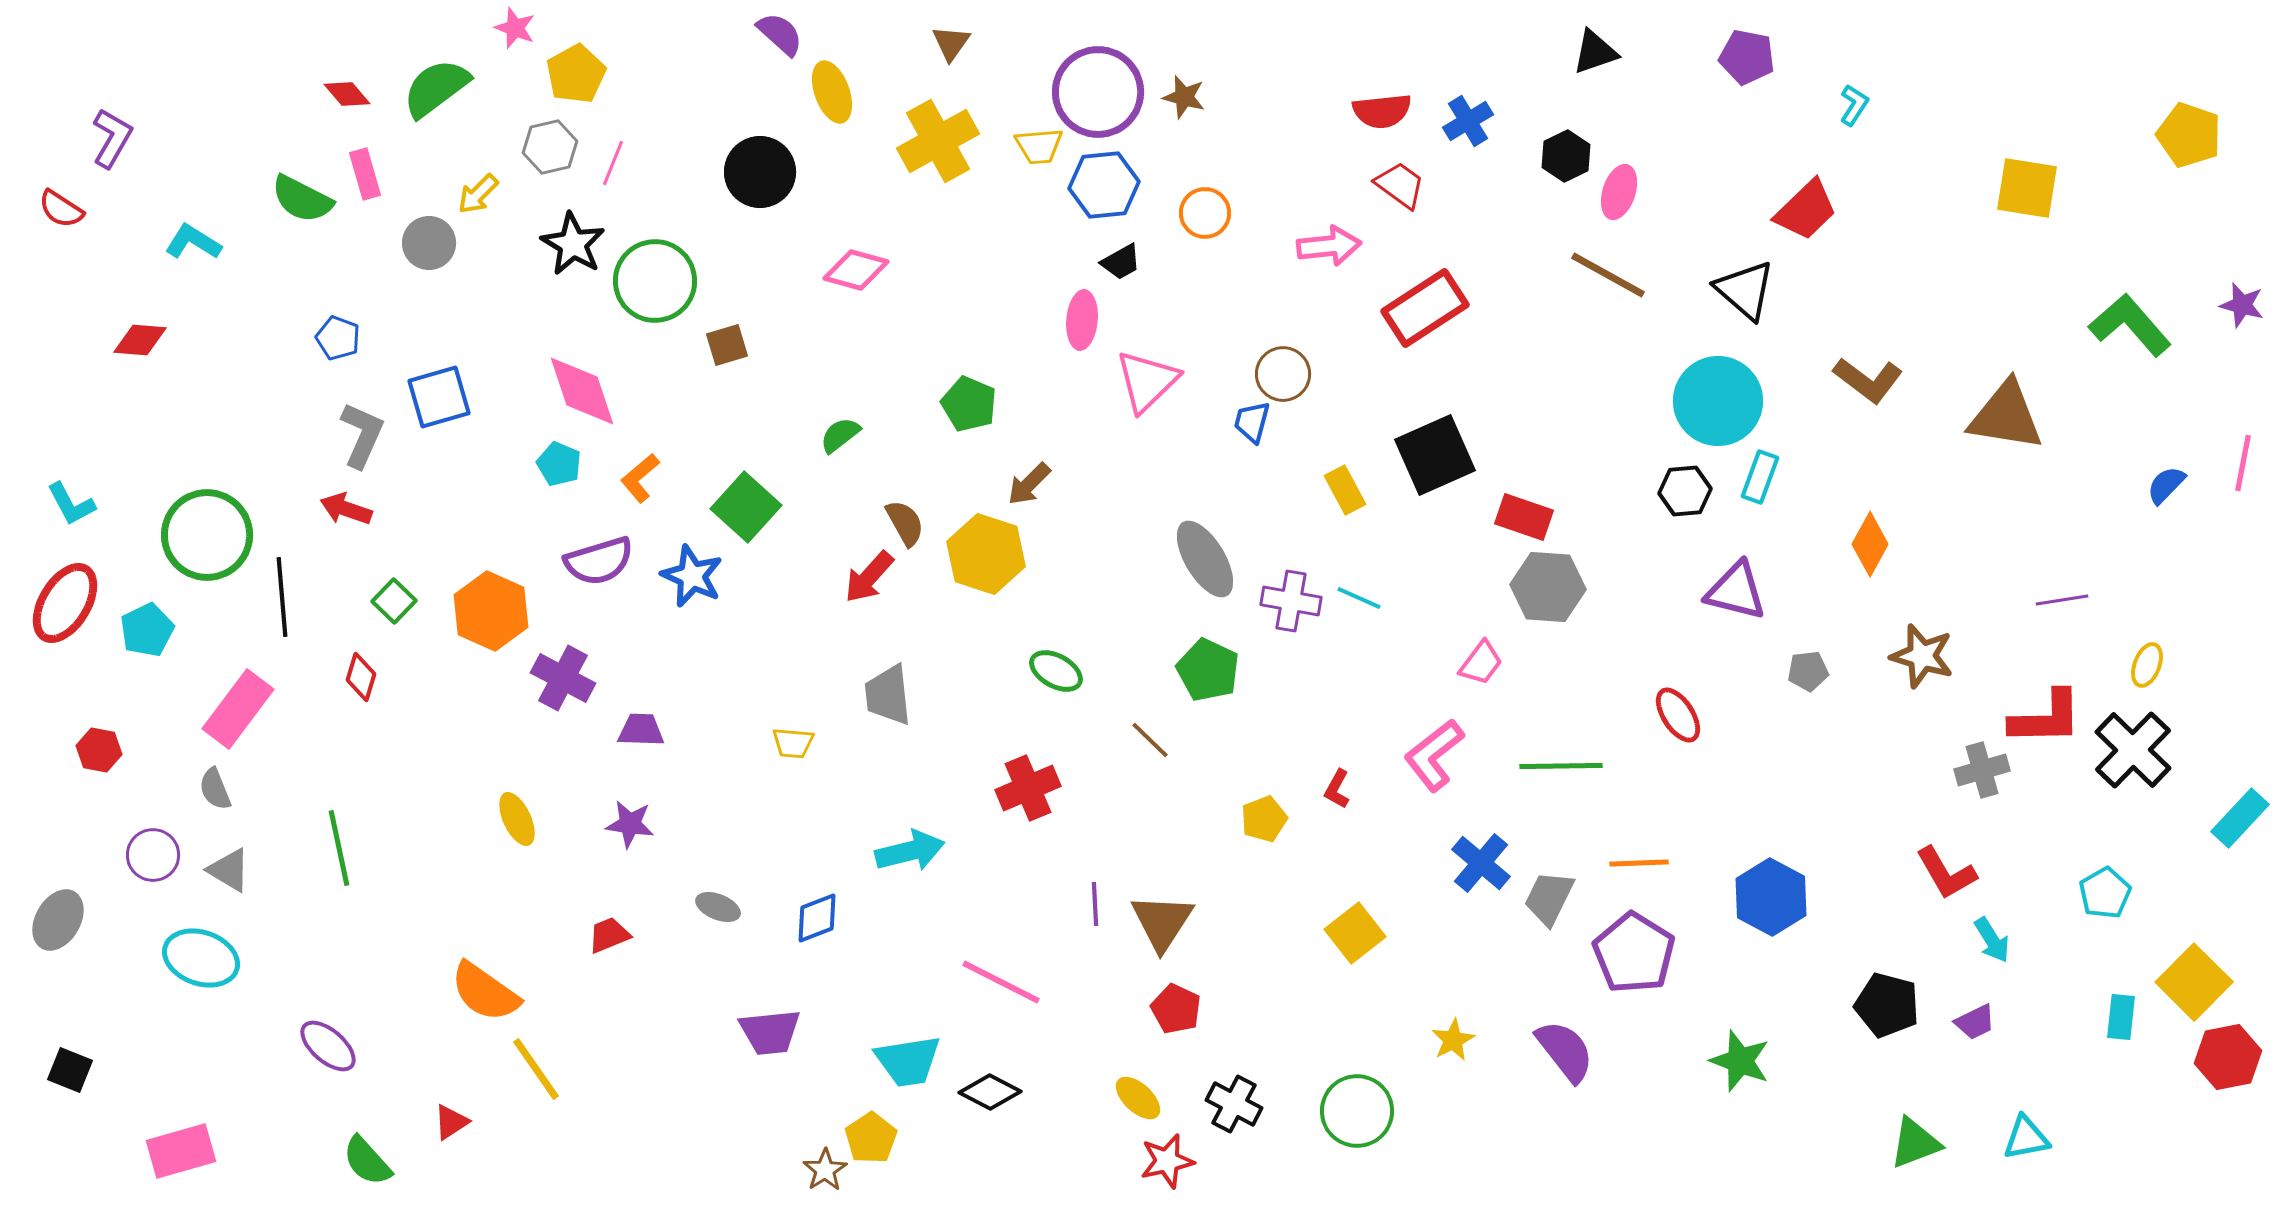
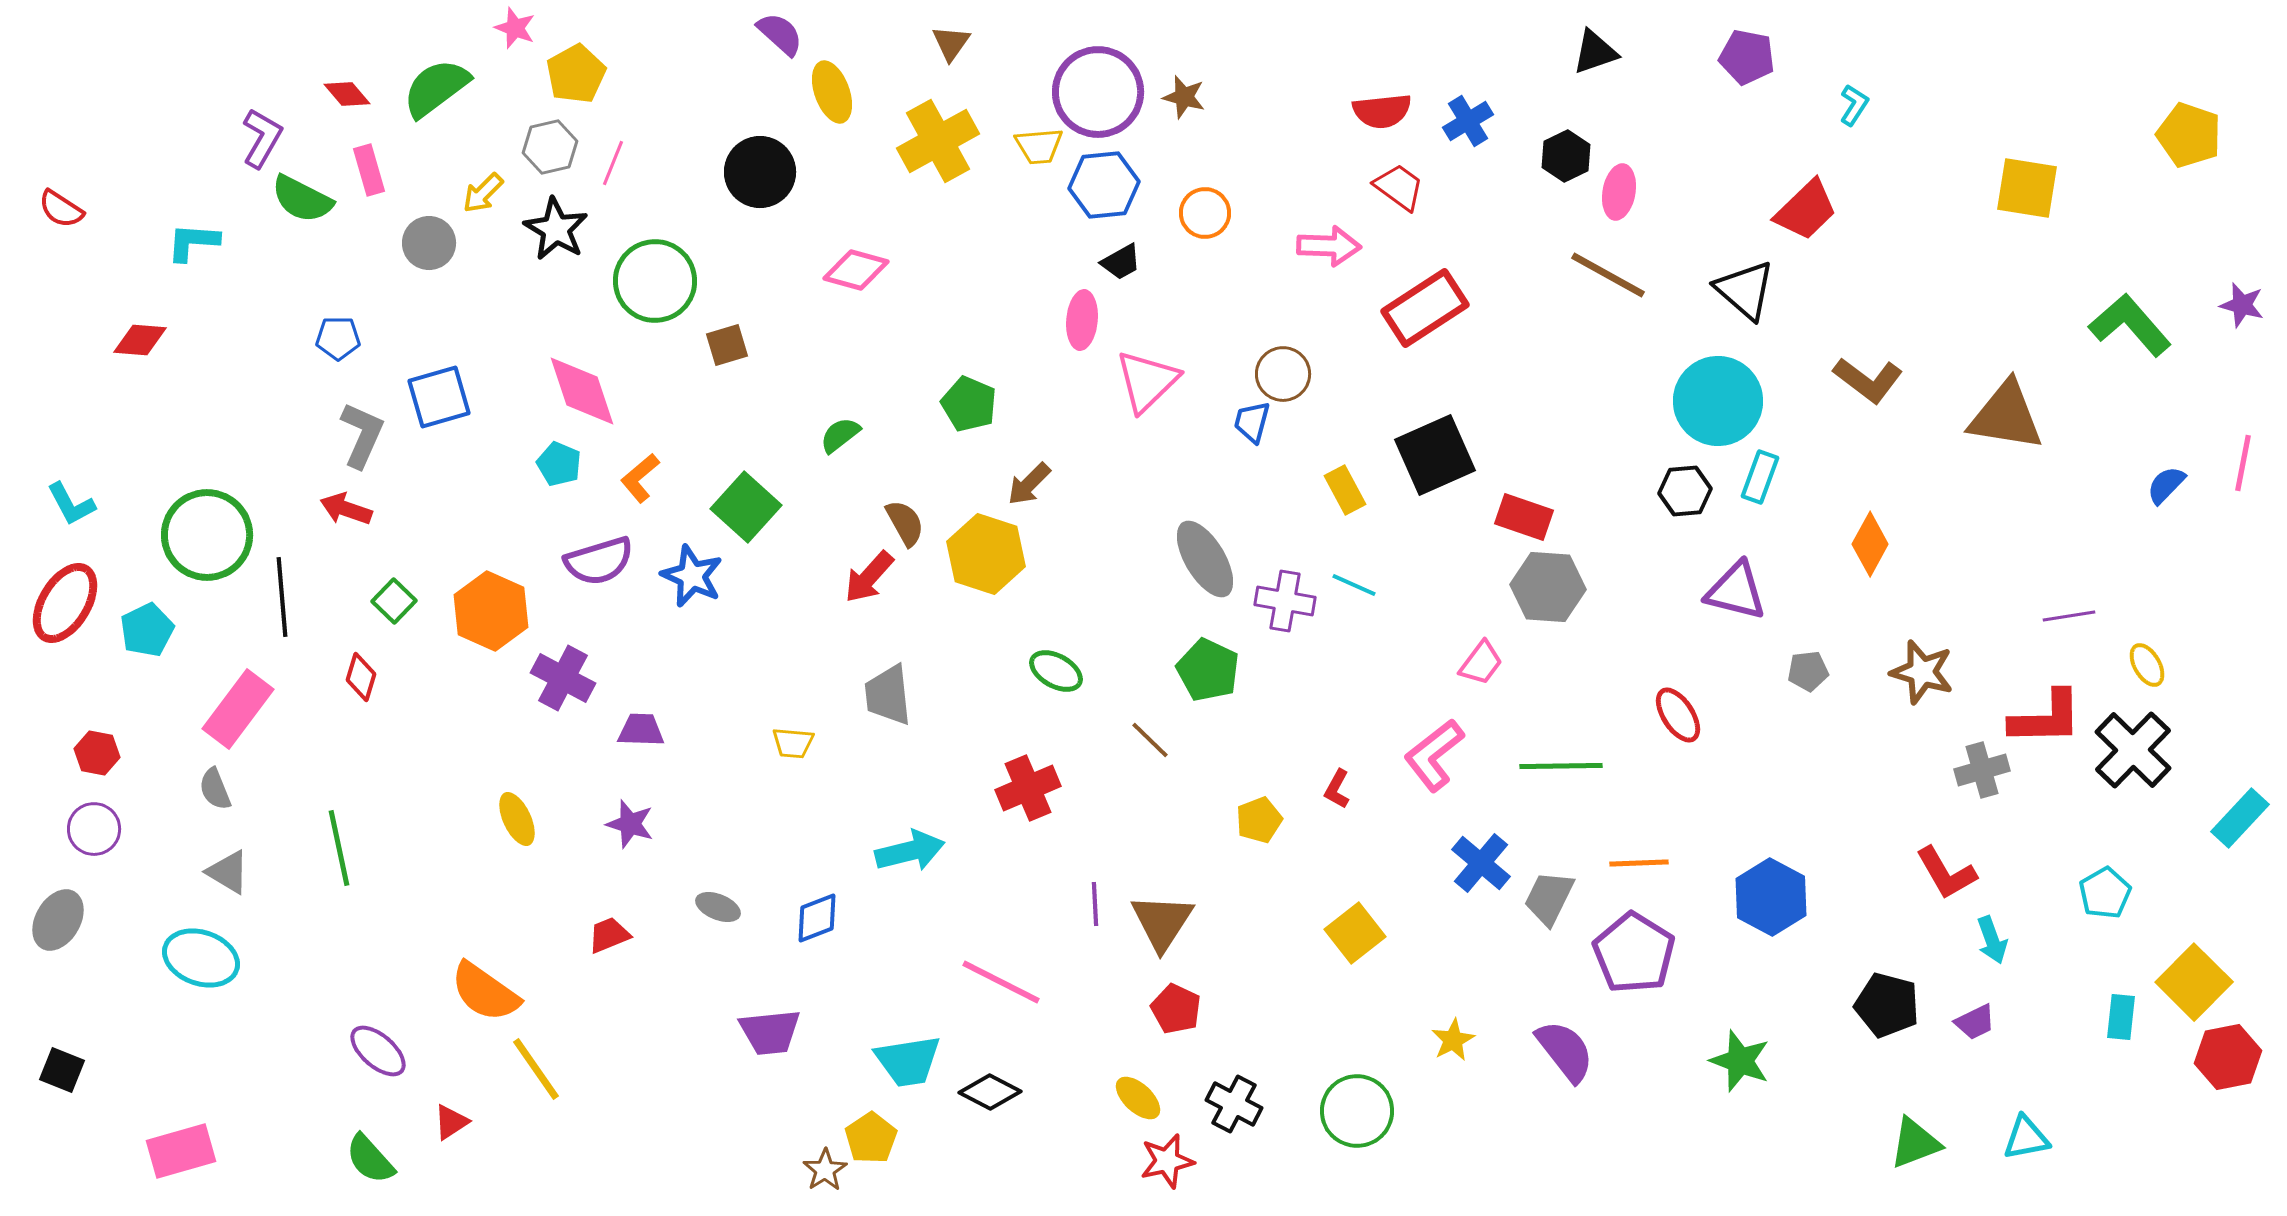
purple L-shape at (112, 138): moved 150 px right
pink rectangle at (365, 174): moved 4 px right, 4 px up
red trapezoid at (1400, 185): moved 1 px left, 2 px down
pink ellipse at (1619, 192): rotated 8 degrees counterclockwise
yellow arrow at (478, 194): moved 5 px right, 1 px up
cyan L-shape at (193, 242): rotated 28 degrees counterclockwise
black star at (573, 244): moved 17 px left, 15 px up
pink arrow at (1329, 246): rotated 8 degrees clockwise
blue pentagon at (338, 338): rotated 21 degrees counterclockwise
cyan line at (1359, 598): moved 5 px left, 13 px up
purple line at (2062, 600): moved 7 px right, 16 px down
purple cross at (1291, 601): moved 6 px left
brown star at (1922, 656): moved 16 px down
yellow ellipse at (2147, 665): rotated 51 degrees counterclockwise
red hexagon at (99, 750): moved 2 px left, 3 px down
yellow pentagon at (1264, 819): moved 5 px left, 1 px down
purple star at (630, 824): rotated 9 degrees clockwise
purple circle at (153, 855): moved 59 px left, 26 px up
gray triangle at (229, 870): moved 1 px left, 2 px down
cyan arrow at (1992, 940): rotated 12 degrees clockwise
purple ellipse at (328, 1046): moved 50 px right, 5 px down
black square at (70, 1070): moved 8 px left
green semicircle at (367, 1161): moved 3 px right, 2 px up
